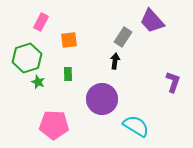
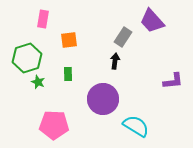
pink rectangle: moved 2 px right, 3 px up; rotated 18 degrees counterclockwise
purple L-shape: moved 1 px up; rotated 65 degrees clockwise
purple circle: moved 1 px right
